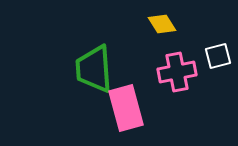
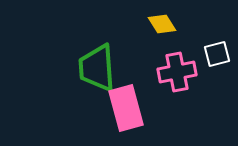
white square: moved 1 px left, 2 px up
green trapezoid: moved 3 px right, 1 px up
